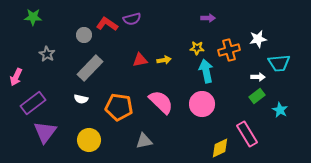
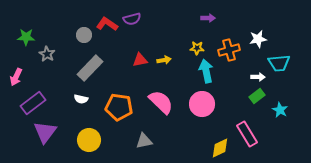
green star: moved 7 px left, 20 px down
